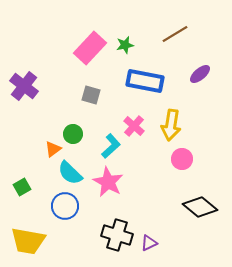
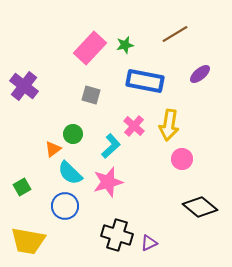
yellow arrow: moved 2 px left
pink star: rotated 28 degrees clockwise
